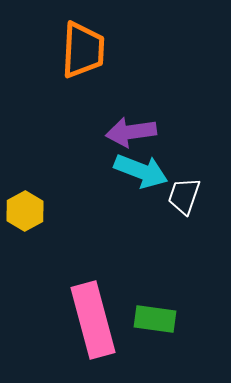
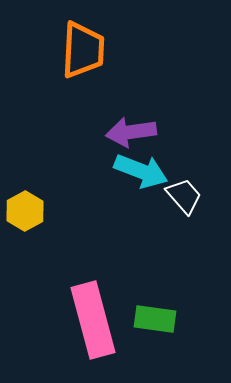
white trapezoid: rotated 120 degrees clockwise
